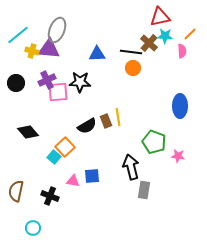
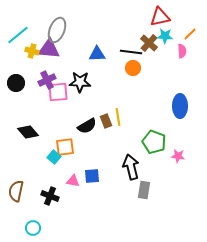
orange square: rotated 36 degrees clockwise
